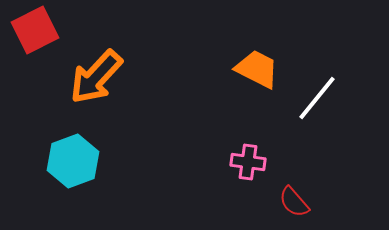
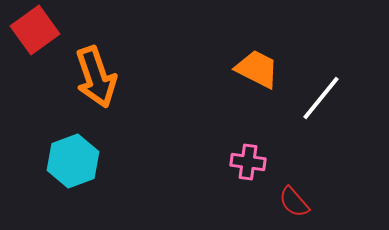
red square: rotated 9 degrees counterclockwise
orange arrow: rotated 62 degrees counterclockwise
white line: moved 4 px right
